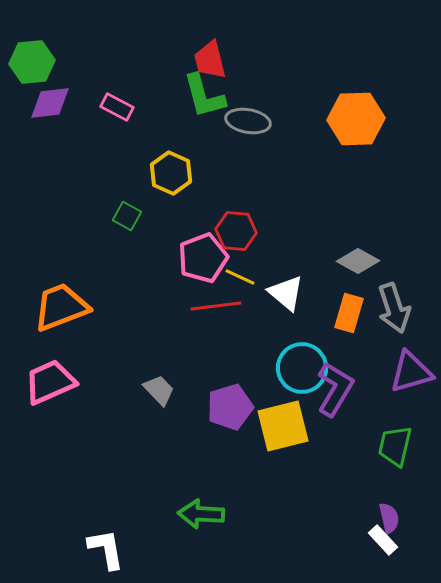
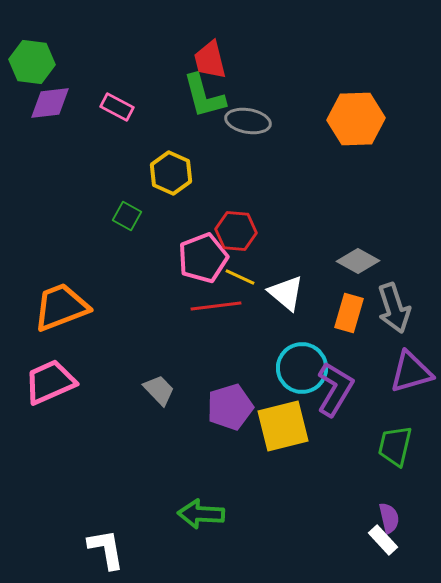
green hexagon: rotated 12 degrees clockwise
